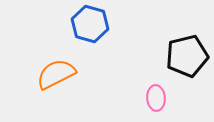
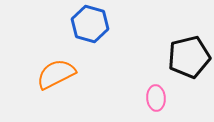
black pentagon: moved 2 px right, 1 px down
